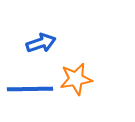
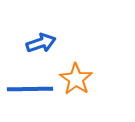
orange star: rotated 28 degrees counterclockwise
